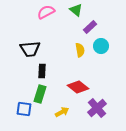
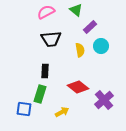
black trapezoid: moved 21 px right, 10 px up
black rectangle: moved 3 px right
purple cross: moved 7 px right, 8 px up
